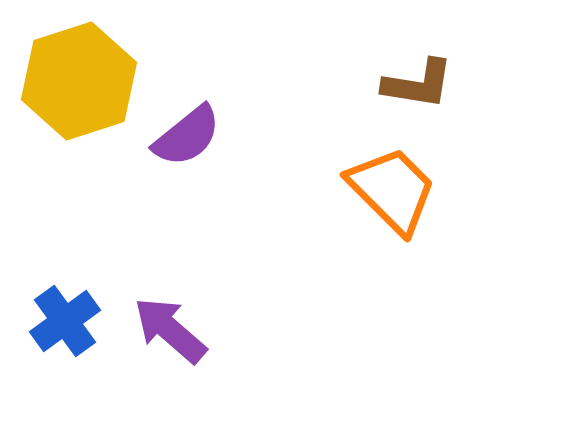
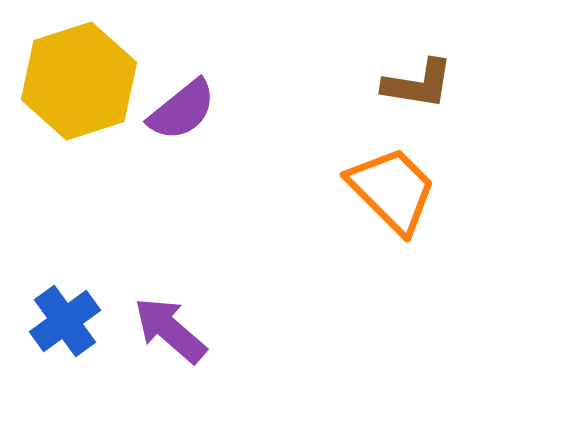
purple semicircle: moved 5 px left, 26 px up
